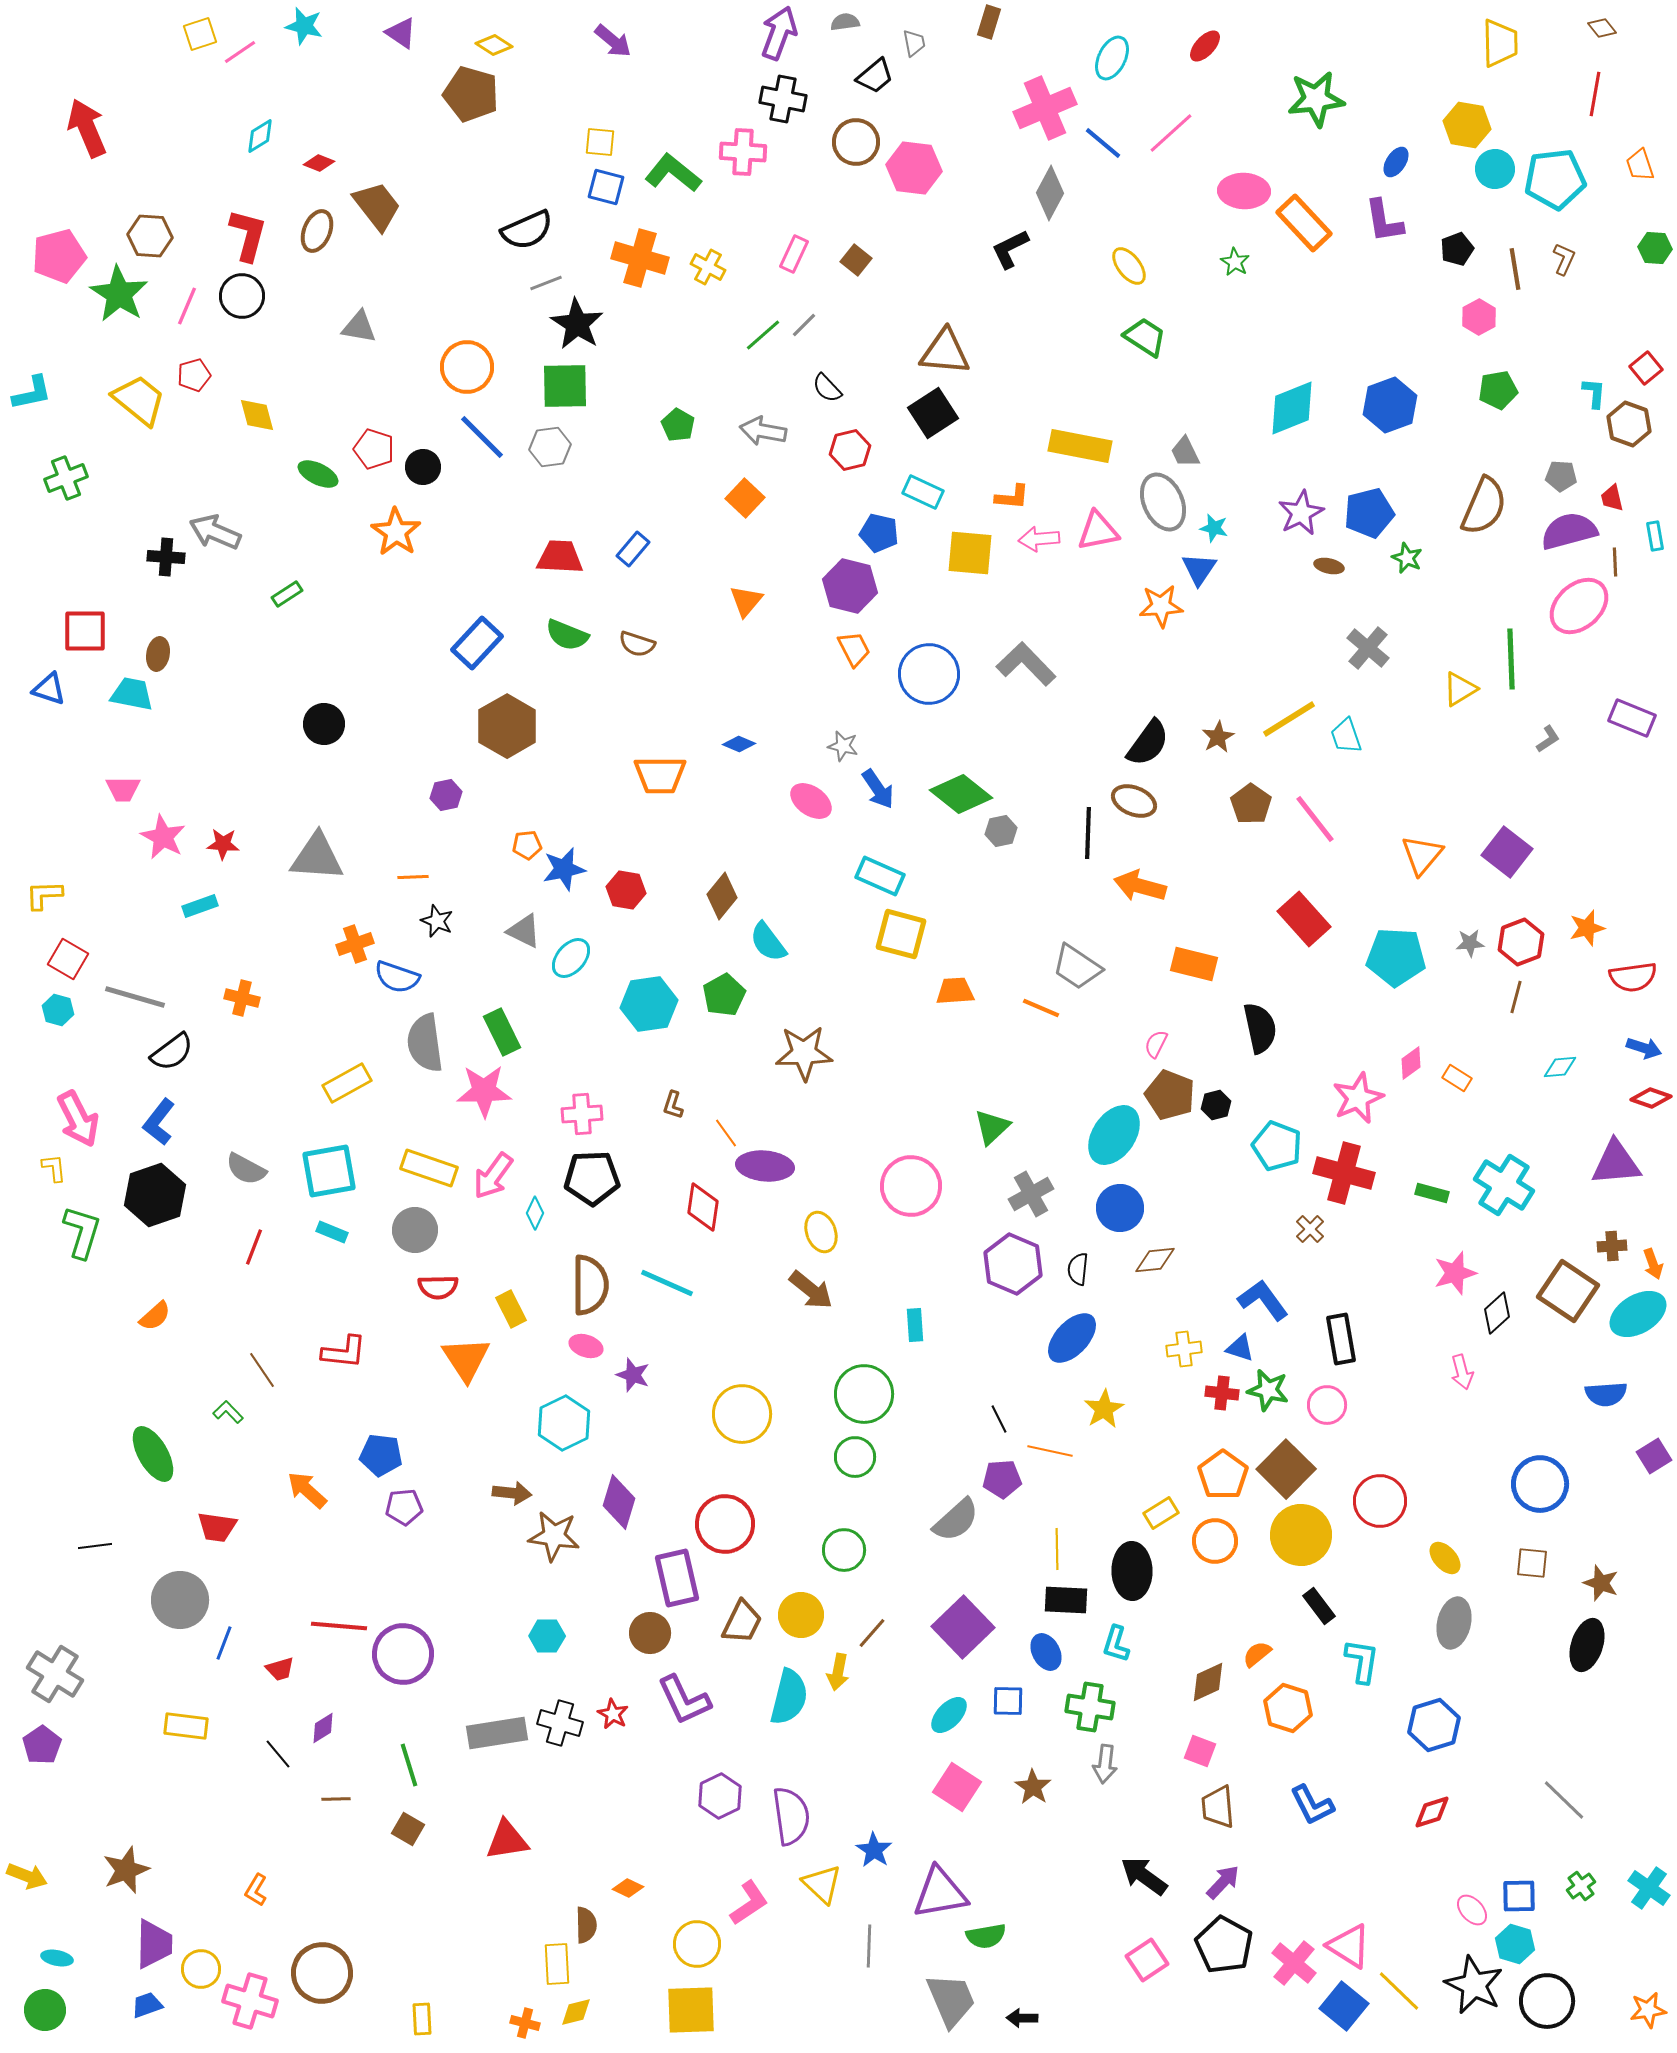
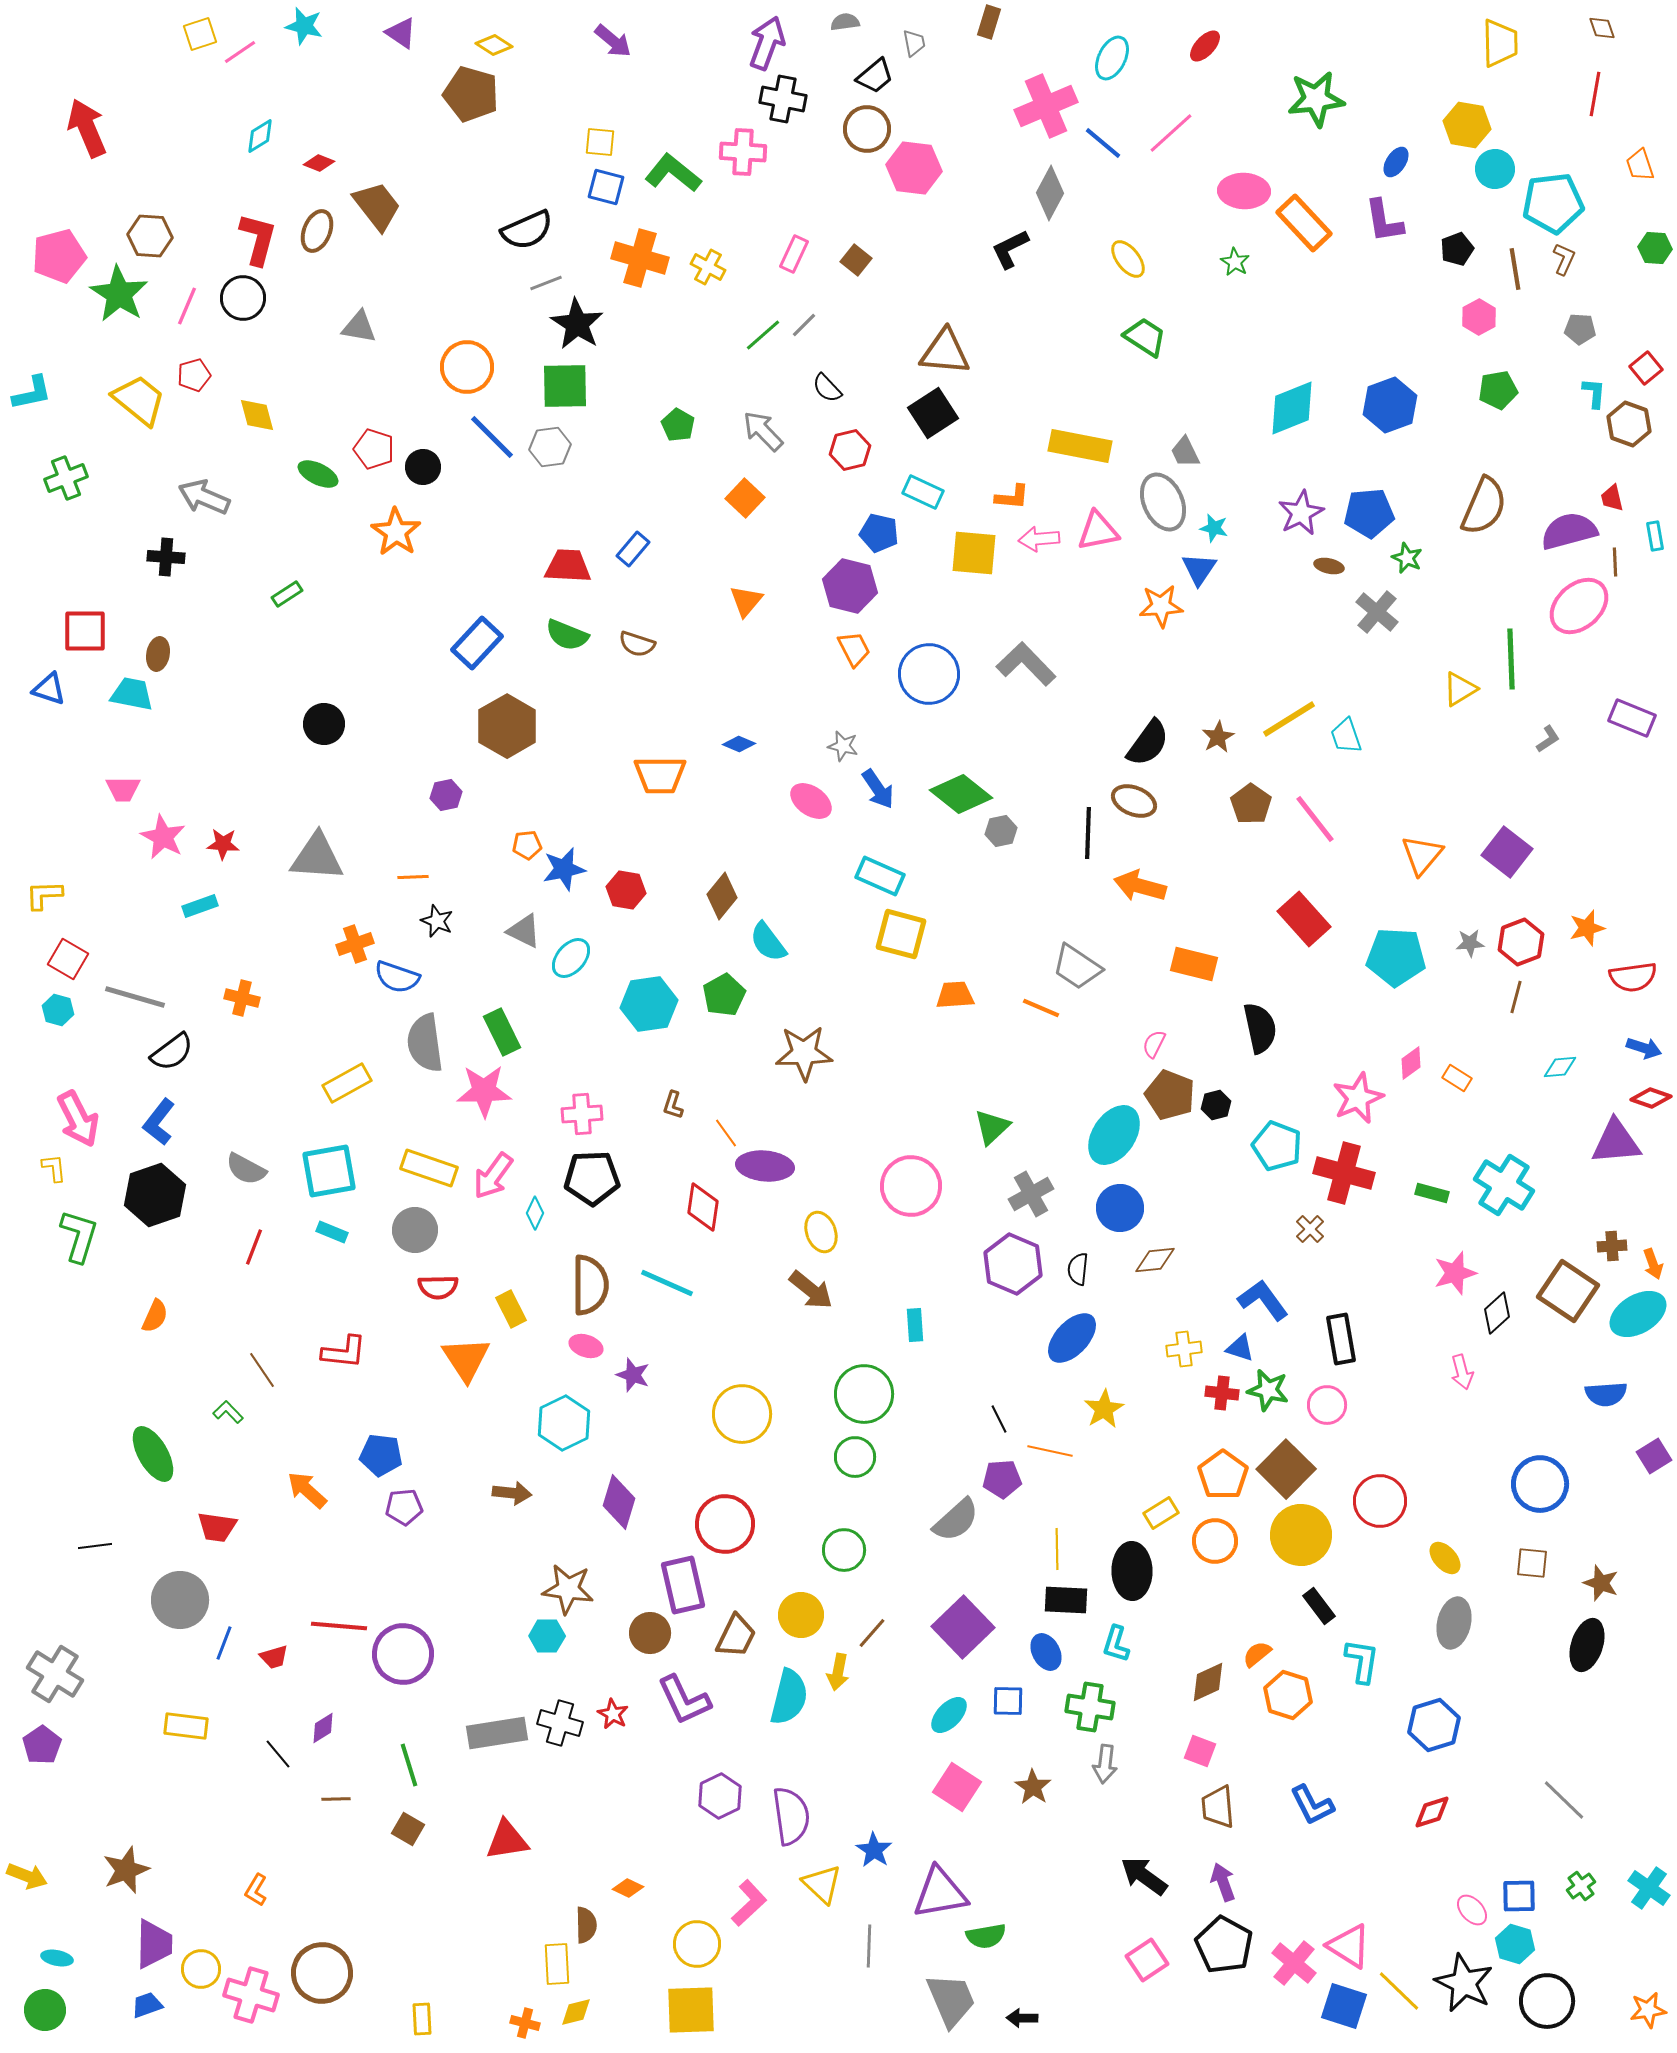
brown diamond at (1602, 28): rotated 20 degrees clockwise
purple arrow at (779, 33): moved 12 px left, 10 px down
pink cross at (1045, 108): moved 1 px right, 2 px up
brown circle at (856, 142): moved 11 px right, 13 px up
cyan pentagon at (1555, 179): moved 2 px left, 24 px down
red L-shape at (248, 235): moved 10 px right, 4 px down
yellow ellipse at (1129, 266): moved 1 px left, 7 px up
black circle at (242, 296): moved 1 px right, 2 px down
gray arrow at (763, 431): rotated 36 degrees clockwise
blue line at (482, 437): moved 10 px right
gray pentagon at (1561, 476): moved 19 px right, 147 px up
blue pentagon at (1369, 513): rotated 9 degrees clockwise
gray arrow at (215, 532): moved 11 px left, 35 px up
yellow square at (970, 553): moved 4 px right
red trapezoid at (560, 557): moved 8 px right, 9 px down
gray cross at (1368, 648): moved 9 px right, 36 px up
orange trapezoid at (955, 991): moved 4 px down
pink semicircle at (1156, 1044): moved 2 px left
purple triangle at (1616, 1163): moved 21 px up
green L-shape at (82, 1232): moved 3 px left, 4 px down
orange semicircle at (155, 1316): rotated 24 degrees counterclockwise
brown star at (554, 1536): moved 14 px right, 53 px down
purple rectangle at (677, 1578): moved 6 px right, 7 px down
brown trapezoid at (742, 1622): moved 6 px left, 14 px down
red trapezoid at (280, 1669): moved 6 px left, 12 px up
orange hexagon at (1288, 1708): moved 13 px up
purple arrow at (1223, 1882): rotated 63 degrees counterclockwise
pink L-shape at (749, 1903): rotated 9 degrees counterclockwise
black star at (1474, 1985): moved 10 px left, 2 px up
pink cross at (250, 2001): moved 1 px right, 6 px up
blue square at (1344, 2006): rotated 21 degrees counterclockwise
